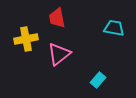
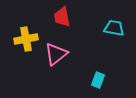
red trapezoid: moved 5 px right, 1 px up
pink triangle: moved 3 px left
cyan rectangle: rotated 21 degrees counterclockwise
